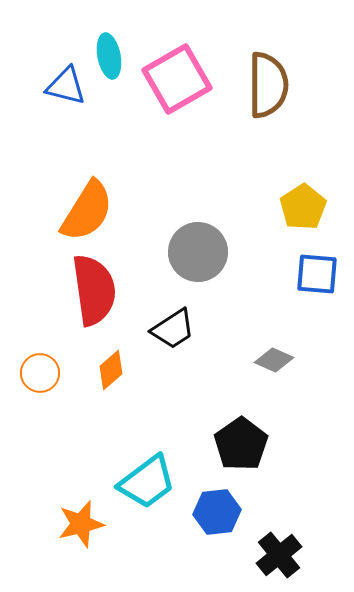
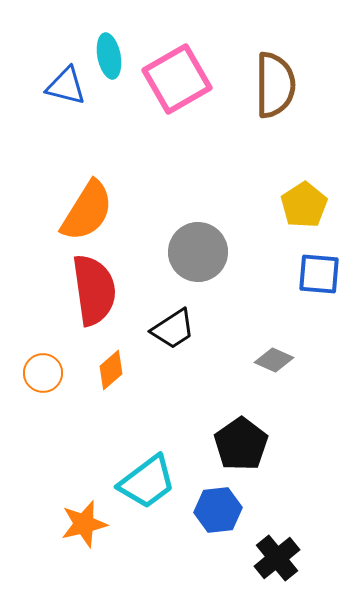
brown semicircle: moved 7 px right
yellow pentagon: moved 1 px right, 2 px up
blue square: moved 2 px right
orange circle: moved 3 px right
blue hexagon: moved 1 px right, 2 px up
orange star: moved 3 px right
black cross: moved 2 px left, 3 px down
